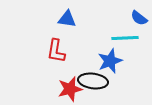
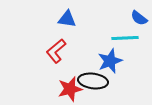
red L-shape: rotated 40 degrees clockwise
